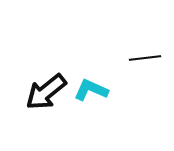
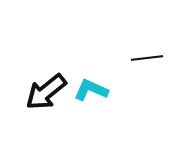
black line: moved 2 px right
